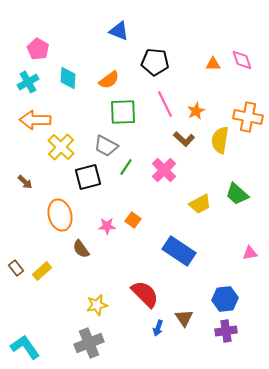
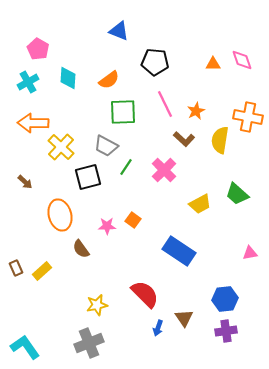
orange arrow: moved 2 px left, 3 px down
brown rectangle: rotated 14 degrees clockwise
